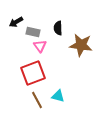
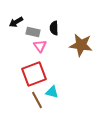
black semicircle: moved 4 px left
red square: moved 1 px right, 1 px down
cyan triangle: moved 6 px left, 4 px up
